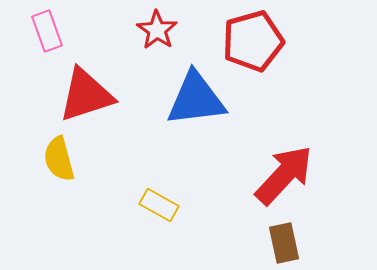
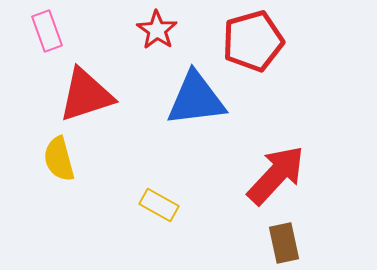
red arrow: moved 8 px left
